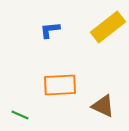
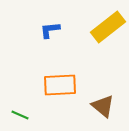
brown triangle: rotated 15 degrees clockwise
